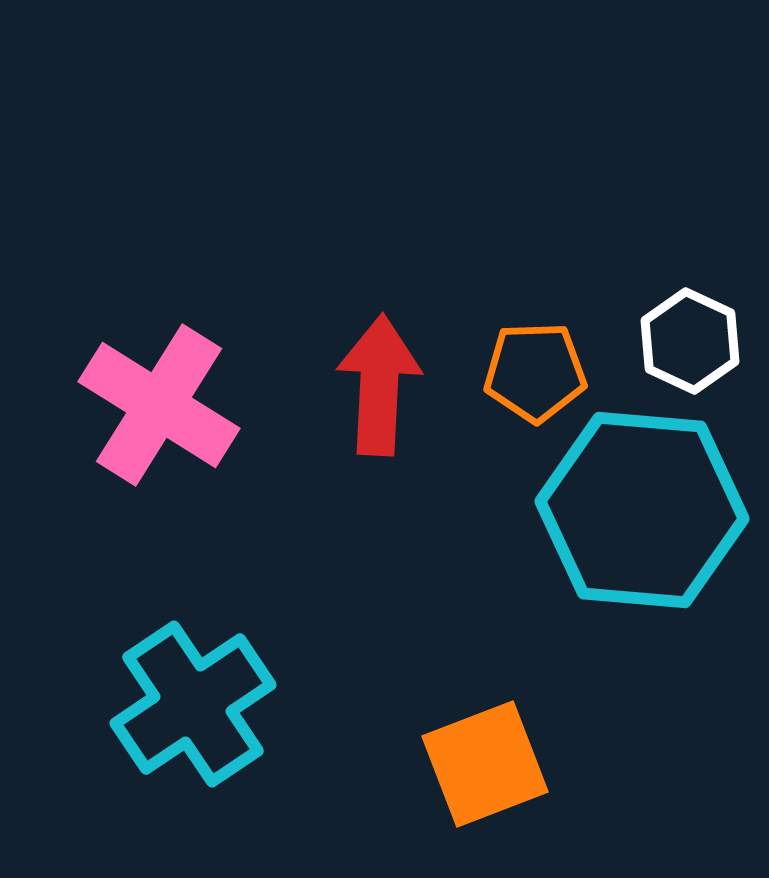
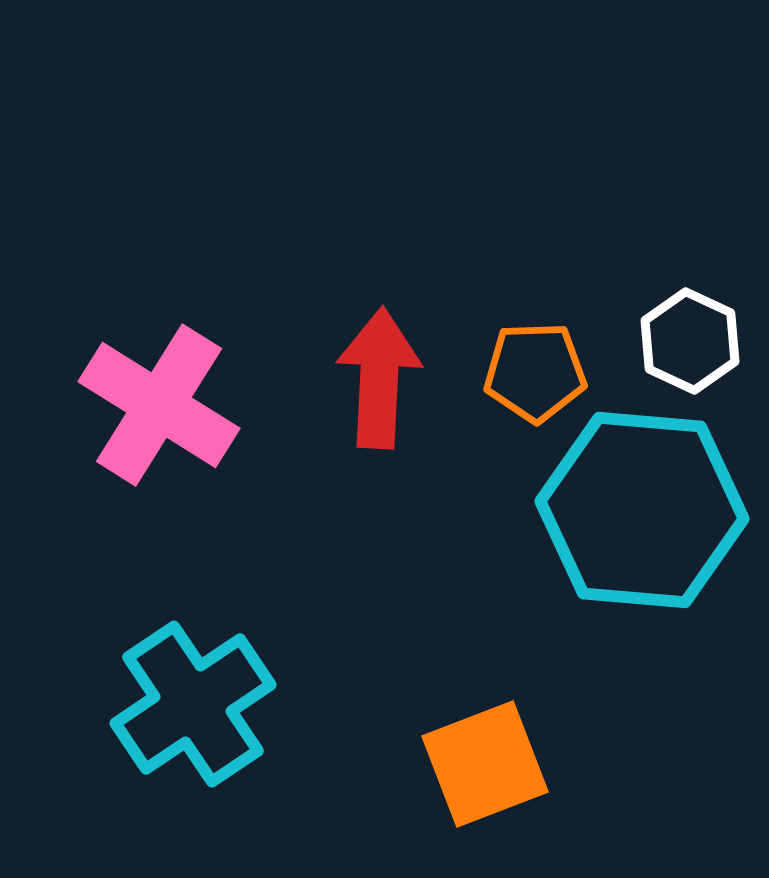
red arrow: moved 7 px up
